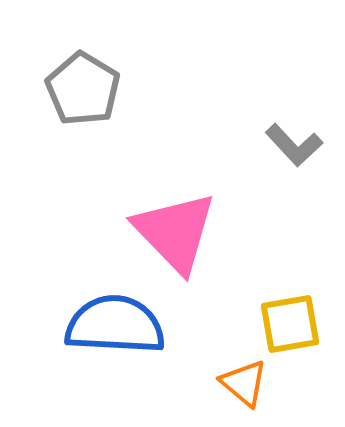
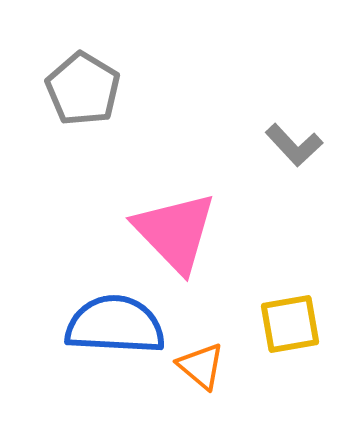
orange triangle: moved 43 px left, 17 px up
